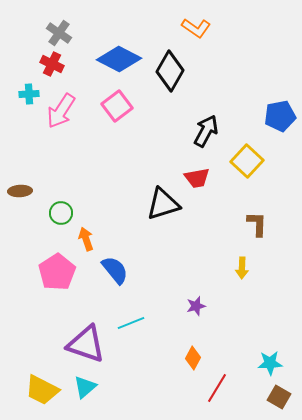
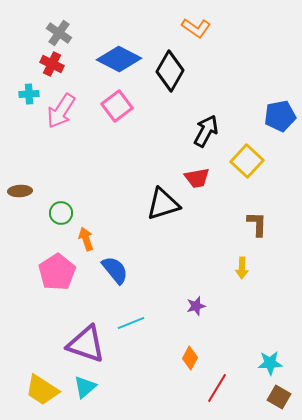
orange diamond: moved 3 px left
yellow trapezoid: rotated 6 degrees clockwise
